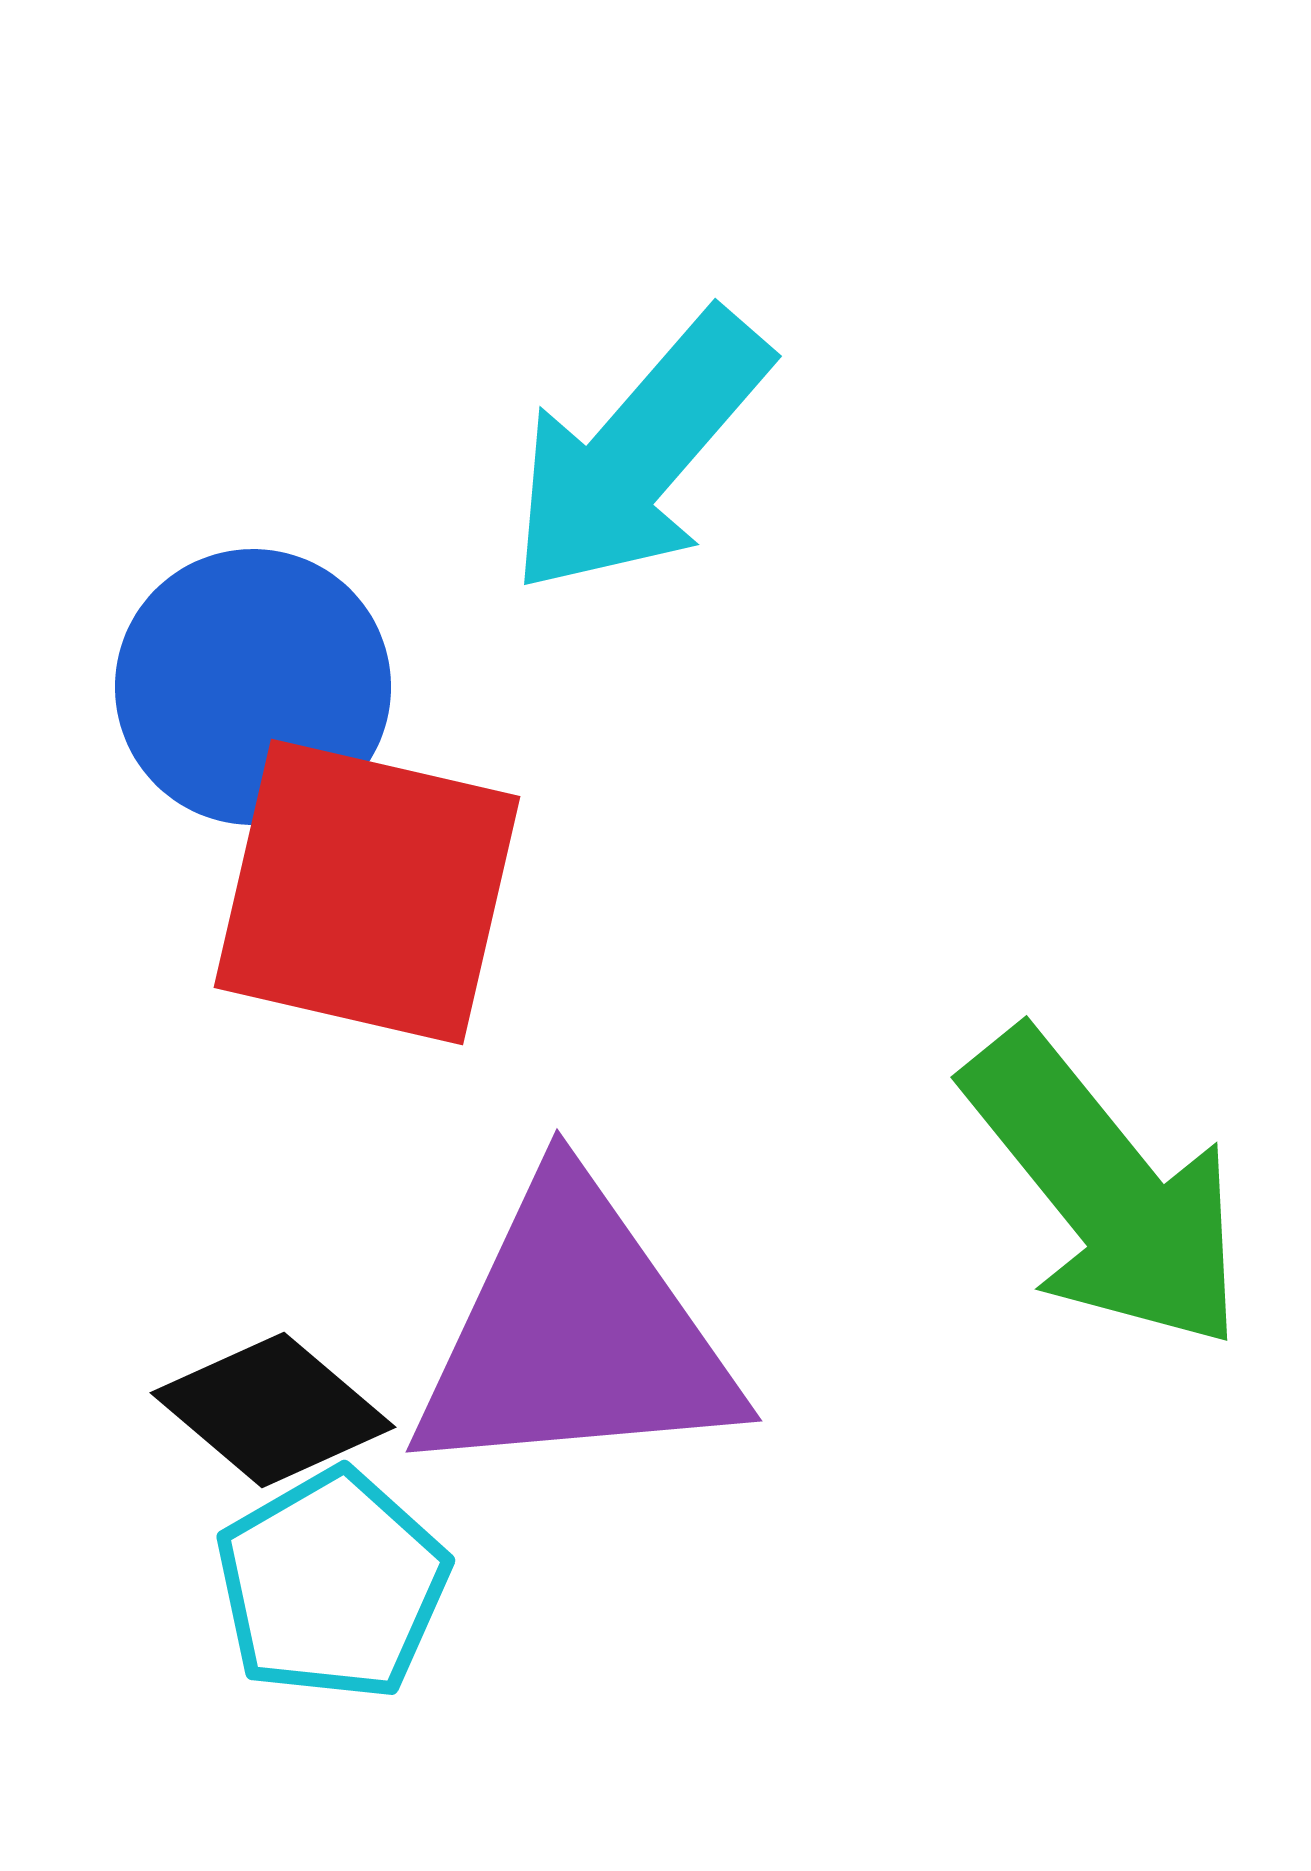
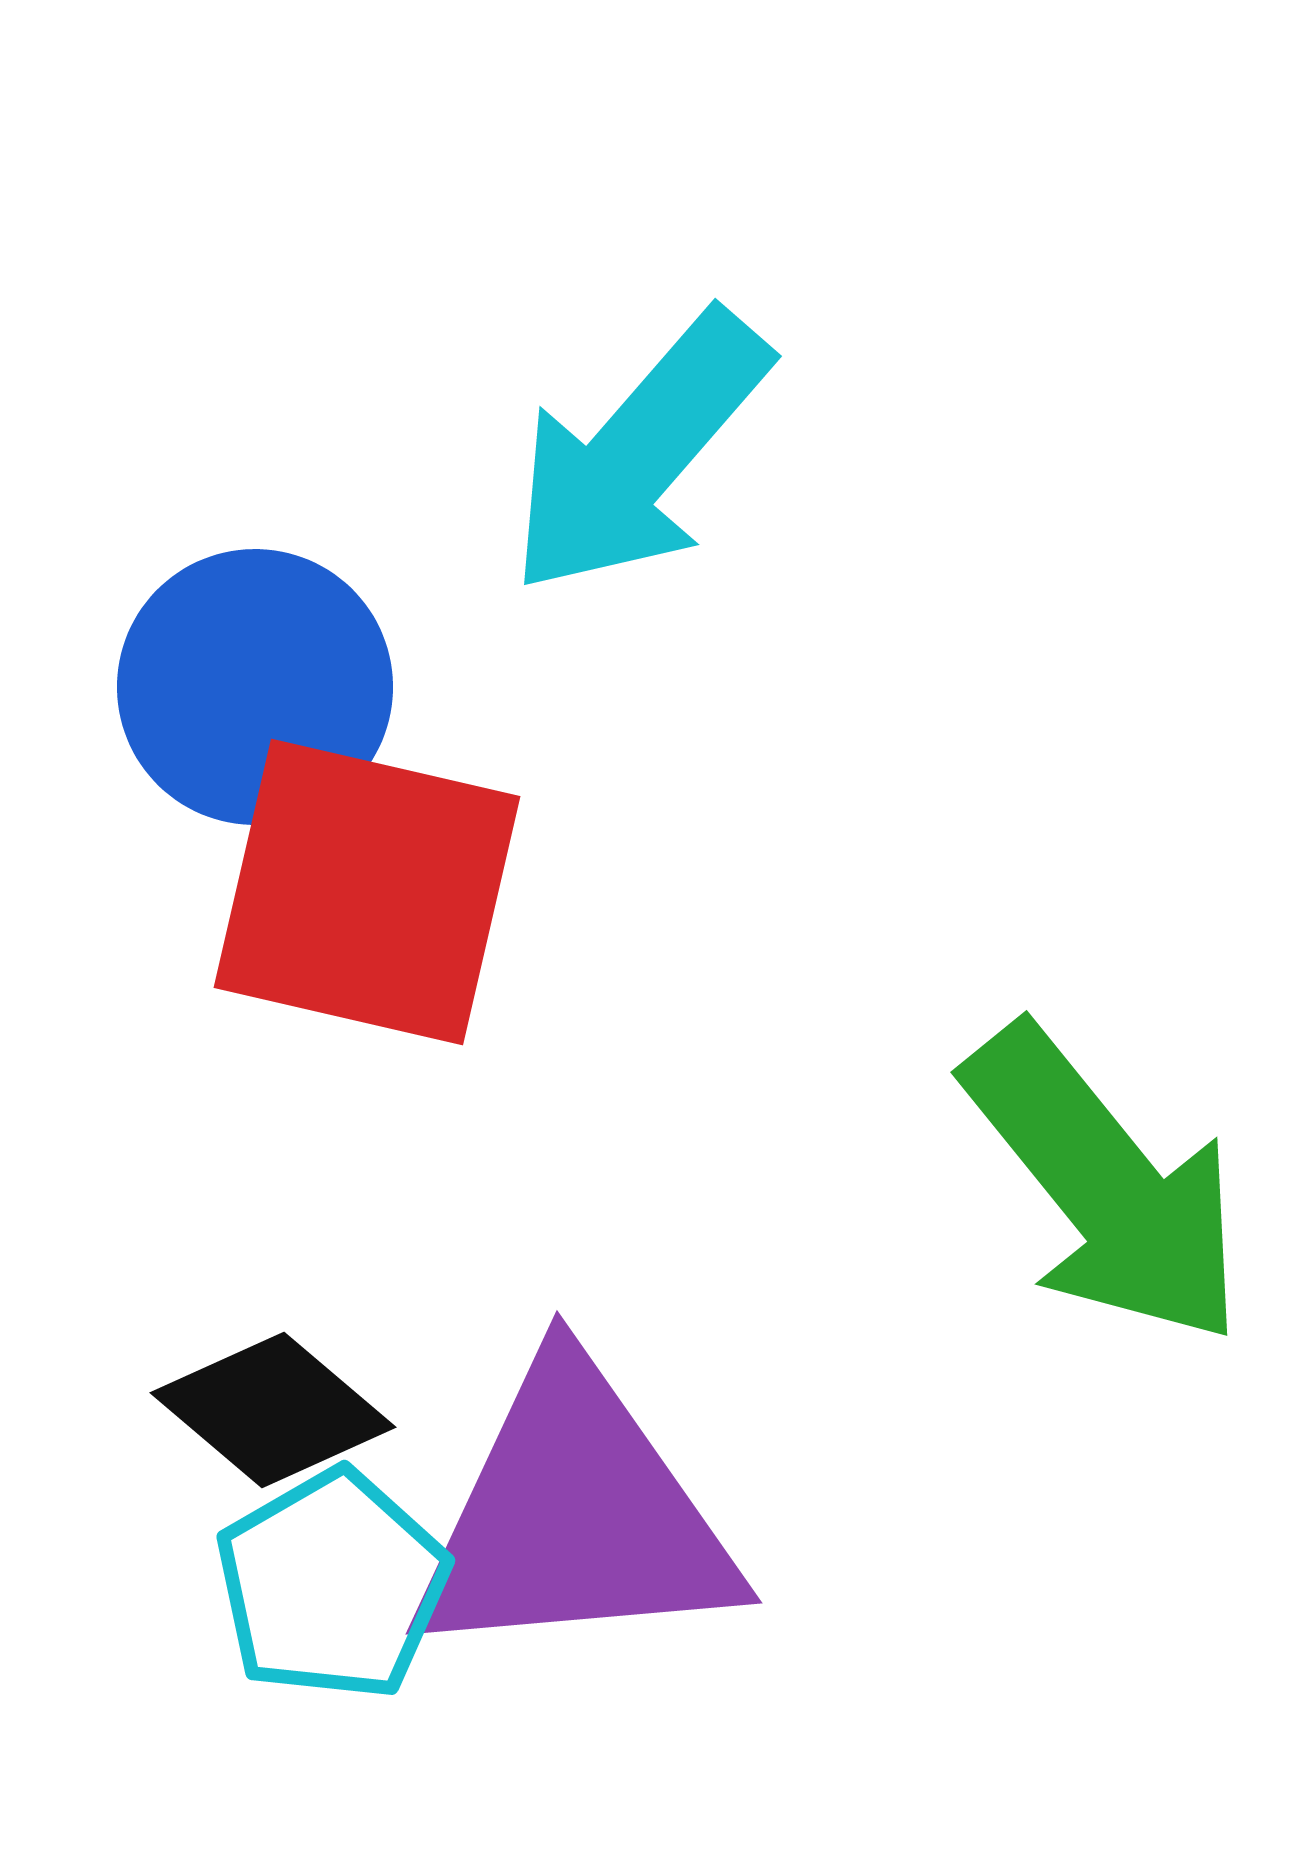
blue circle: moved 2 px right
green arrow: moved 5 px up
purple triangle: moved 182 px down
